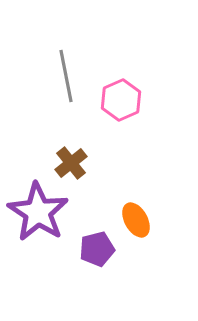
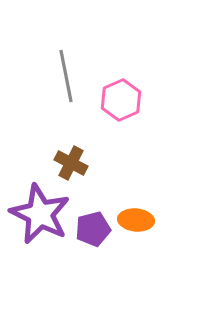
brown cross: rotated 24 degrees counterclockwise
purple star: moved 2 px right, 2 px down; rotated 6 degrees counterclockwise
orange ellipse: rotated 56 degrees counterclockwise
purple pentagon: moved 4 px left, 20 px up
